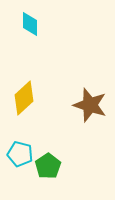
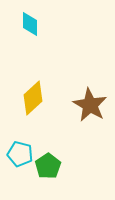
yellow diamond: moved 9 px right
brown star: rotated 12 degrees clockwise
